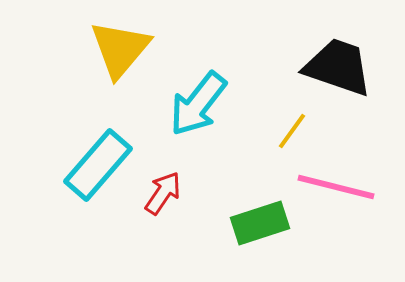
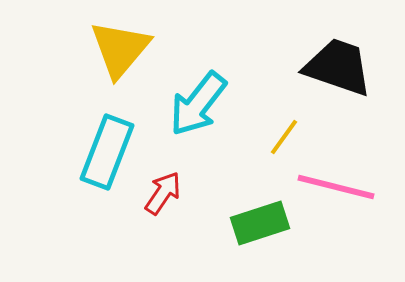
yellow line: moved 8 px left, 6 px down
cyan rectangle: moved 9 px right, 13 px up; rotated 20 degrees counterclockwise
